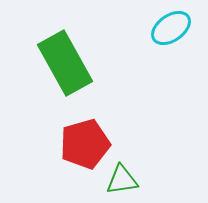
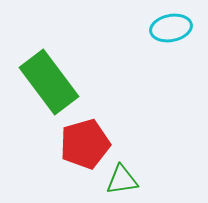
cyan ellipse: rotated 24 degrees clockwise
green rectangle: moved 16 px left, 19 px down; rotated 8 degrees counterclockwise
